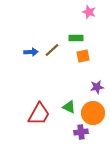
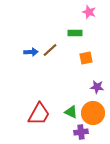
green rectangle: moved 1 px left, 5 px up
brown line: moved 2 px left
orange square: moved 3 px right, 2 px down
purple star: rotated 16 degrees clockwise
green triangle: moved 2 px right, 5 px down
